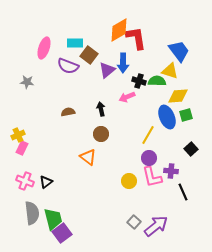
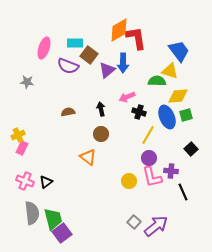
black cross: moved 31 px down
